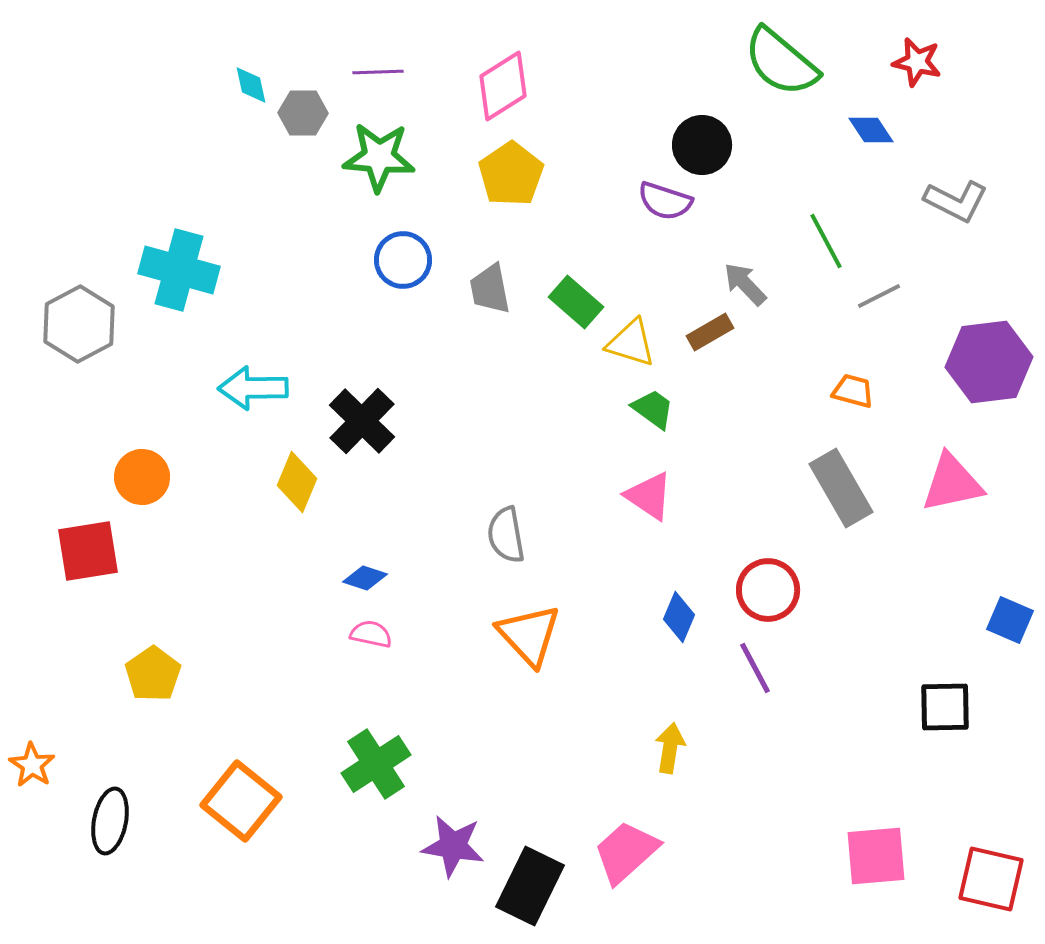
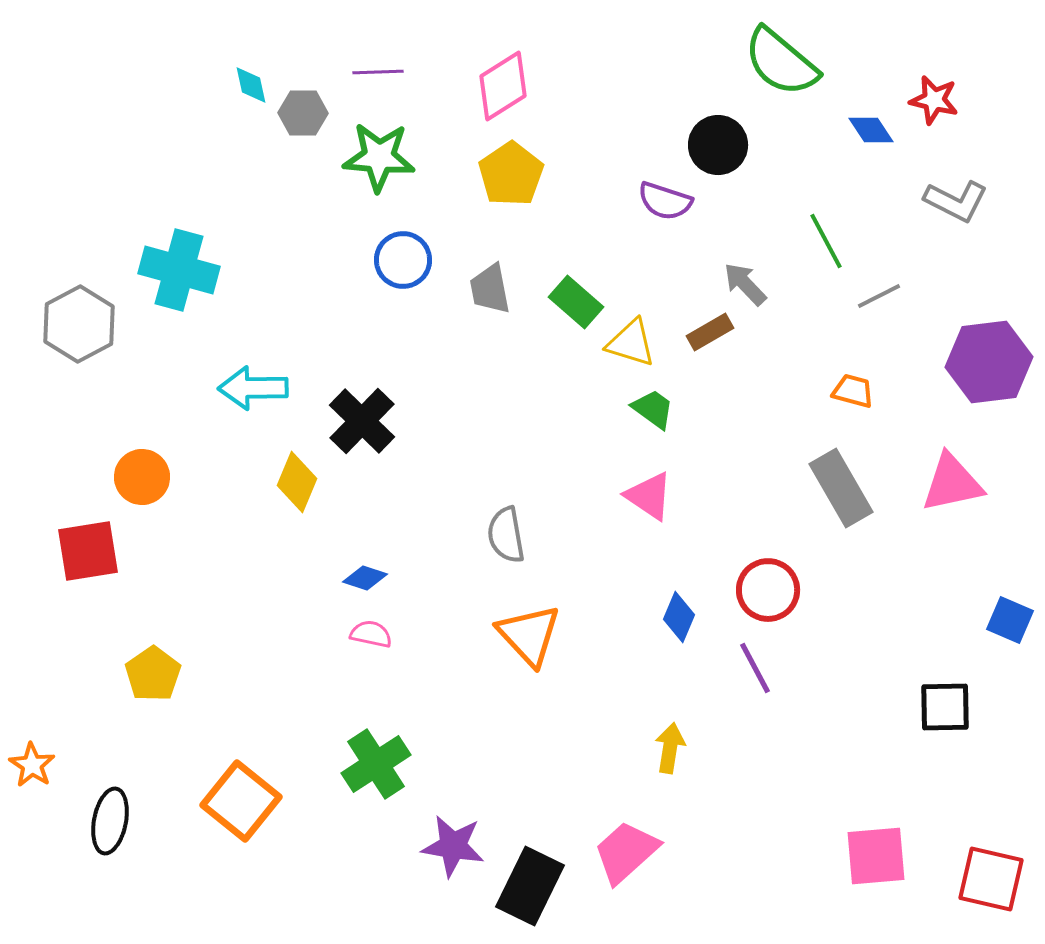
red star at (917, 62): moved 17 px right, 38 px down
black circle at (702, 145): moved 16 px right
